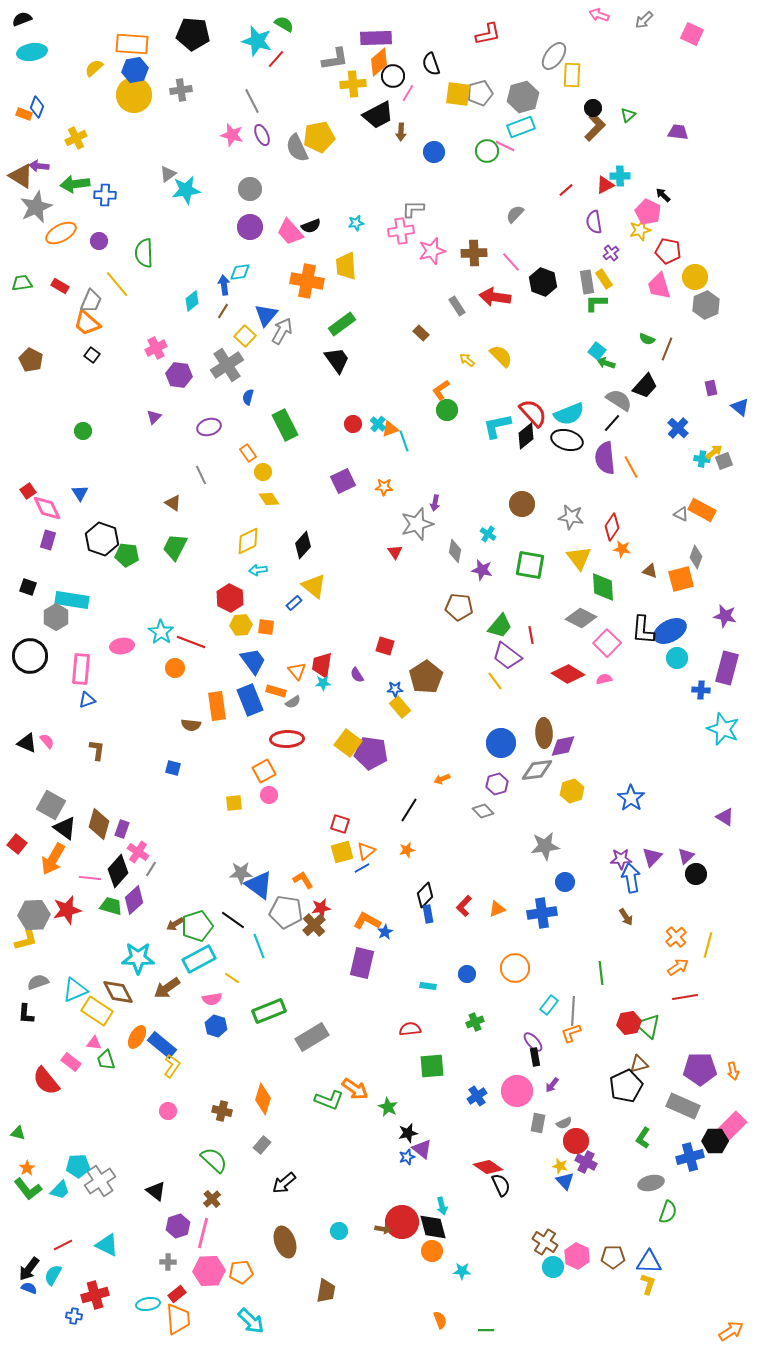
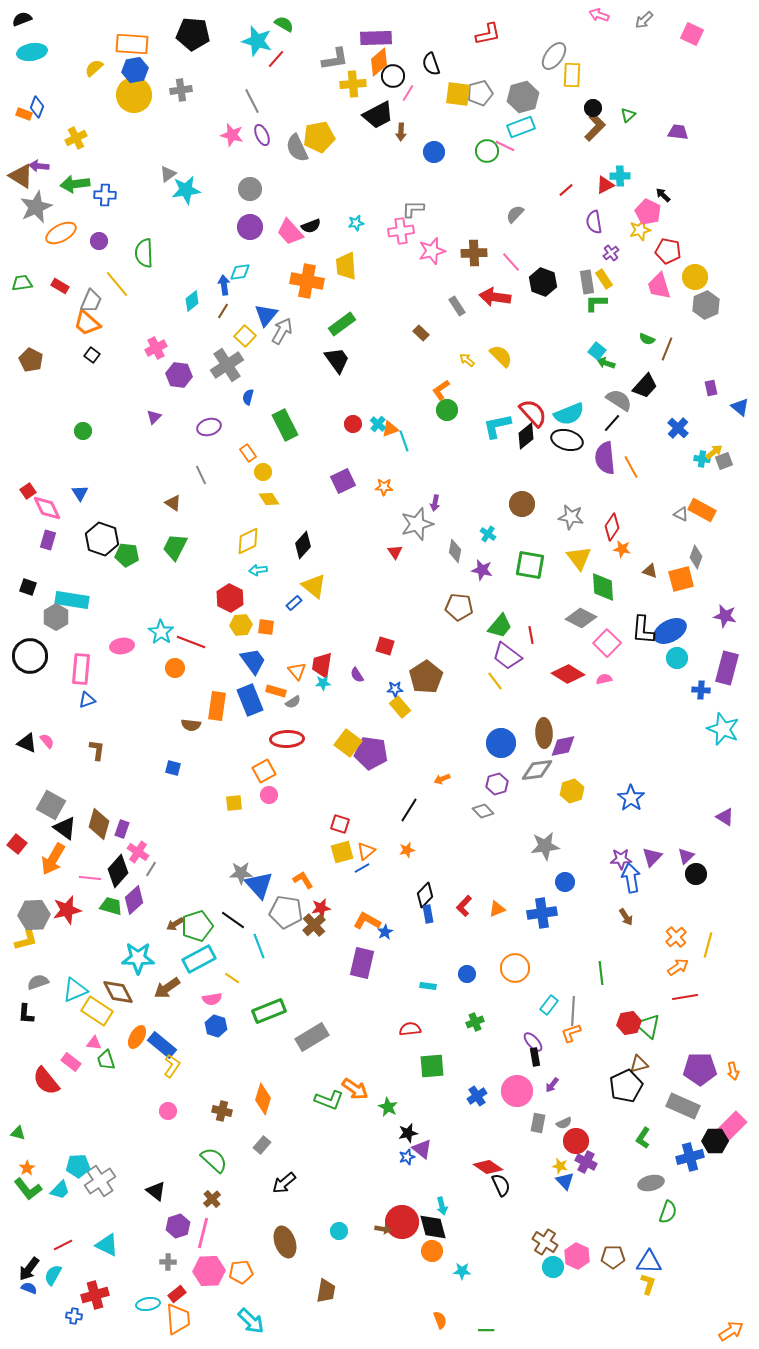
orange rectangle at (217, 706): rotated 16 degrees clockwise
blue triangle at (259, 885): rotated 12 degrees clockwise
